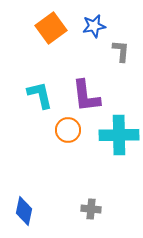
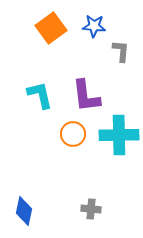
blue star: rotated 15 degrees clockwise
orange circle: moved 5 px right, 4 px down
